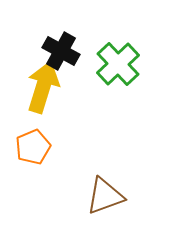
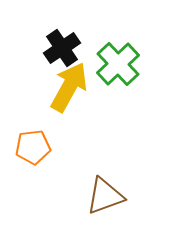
black cross: moved 1 px right, 3 px up; rotated 27 degrees clockwise
yellow arrow: moved 26 px right; rotated 12 degrees clockwise
orange pentagon: rotated 16 degrees clockwise
